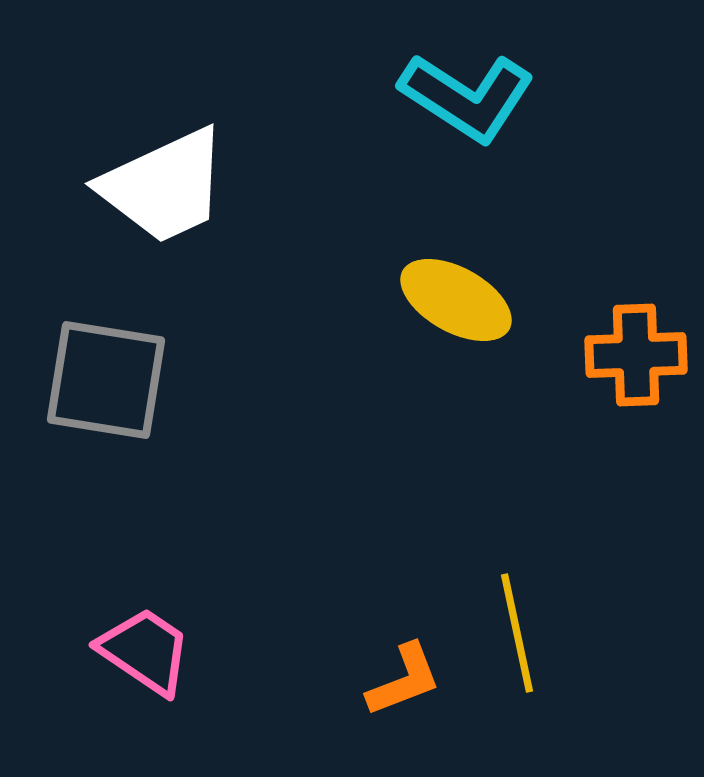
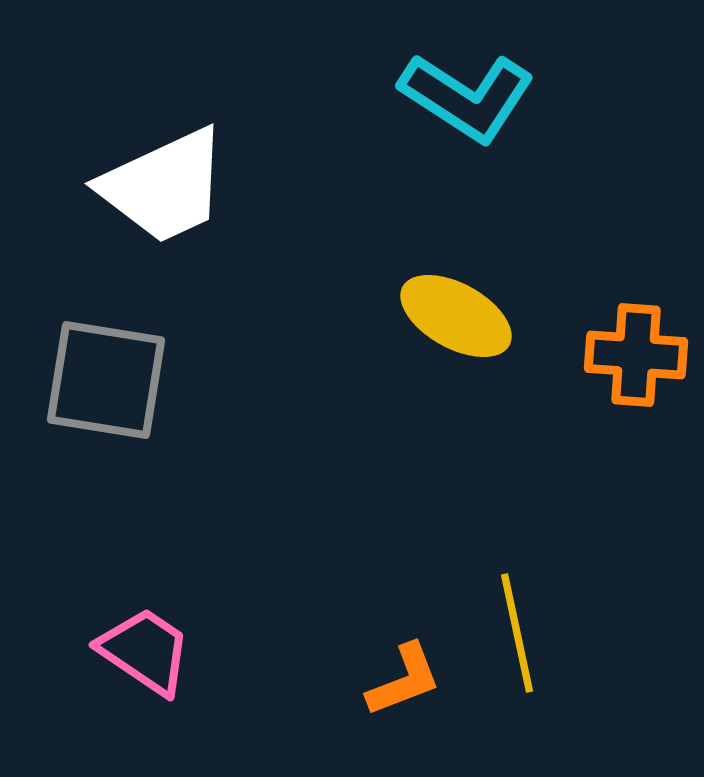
yellow ellipse: moved 16 px down
orange cross: rotated 6 degrees clockwise
